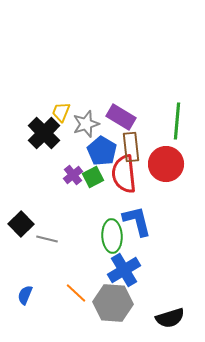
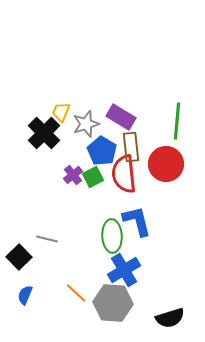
black square: moved 2 px left, 33 px down
